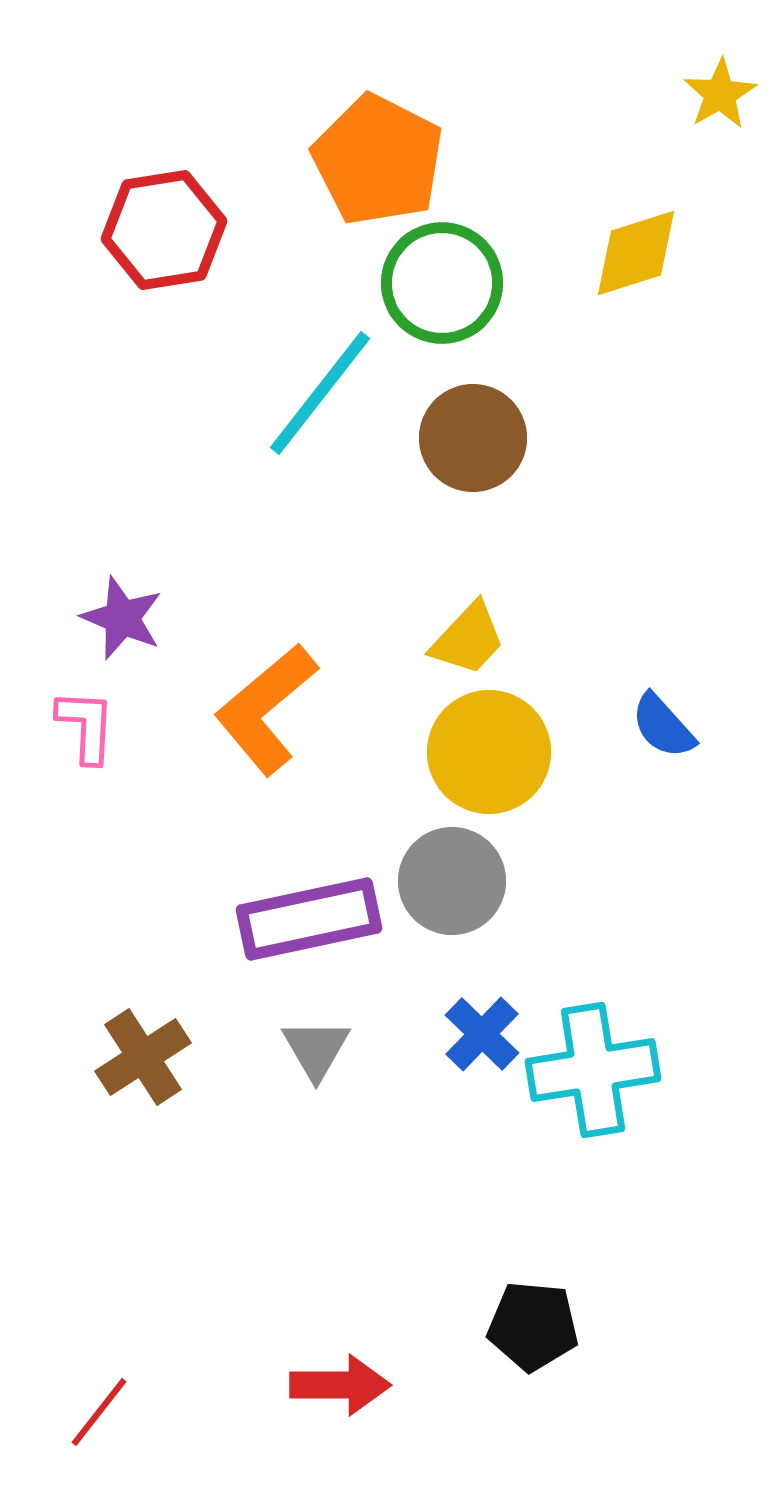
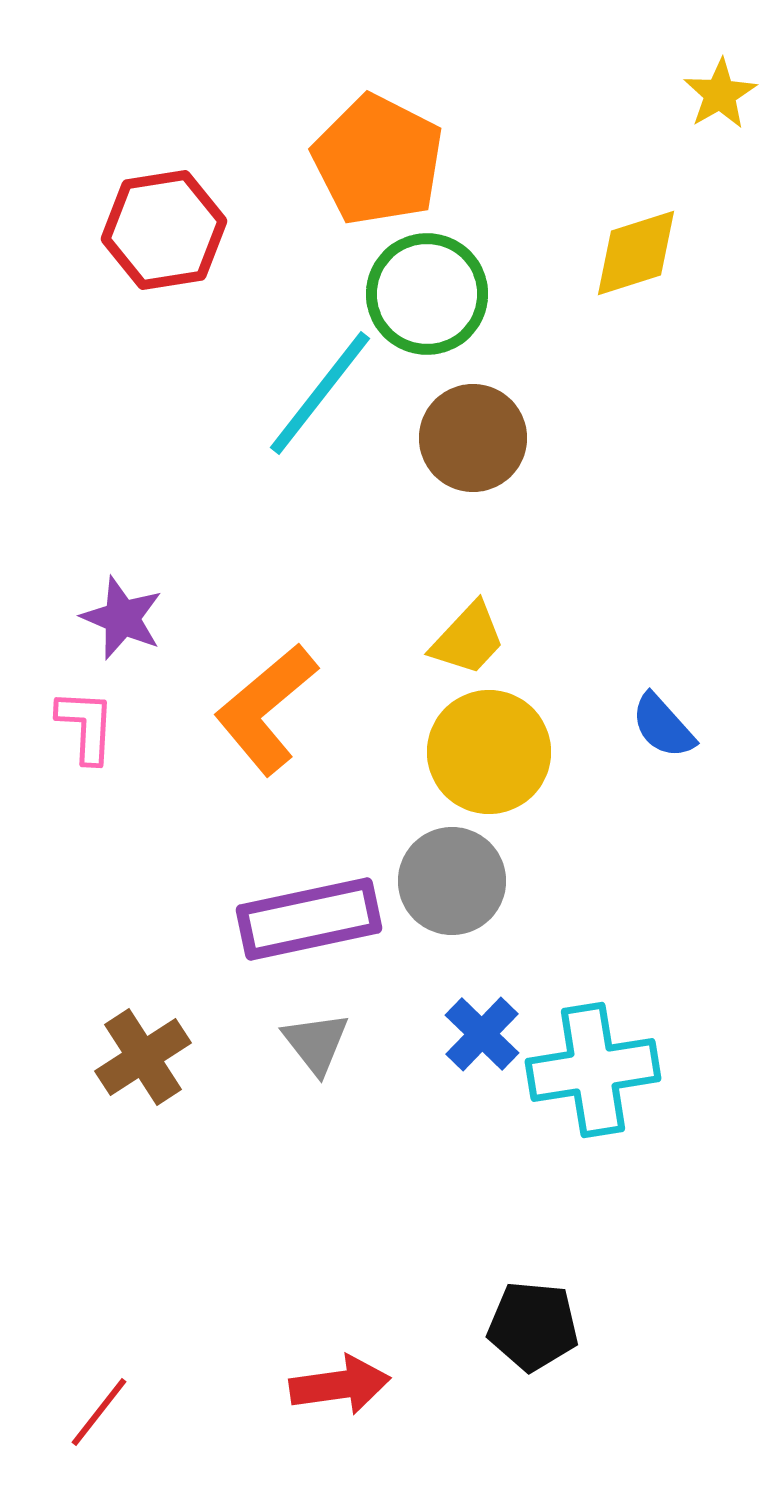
green circle: moved 15 px left, 11 px down
gray triangle: moved 6 px up; rotated 8 degrees counterclockwise
red arrow: rotated 8 degrees counterclockwise
